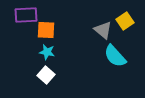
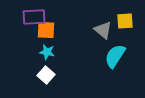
purple rectangle: moved 8 px right, 2 px down
yellow square: rotated 30 degrees clockwise
cyan semicircle: rotated 75 degrees clockwise
